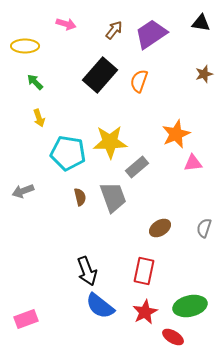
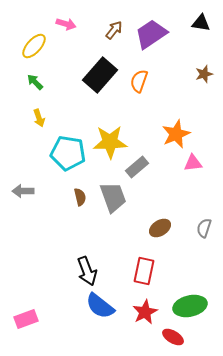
yellow ellipse: moved 9 px right; rotated 48 degrees counterclockwise
gray arrow: rotated 20 degrees clockwise
